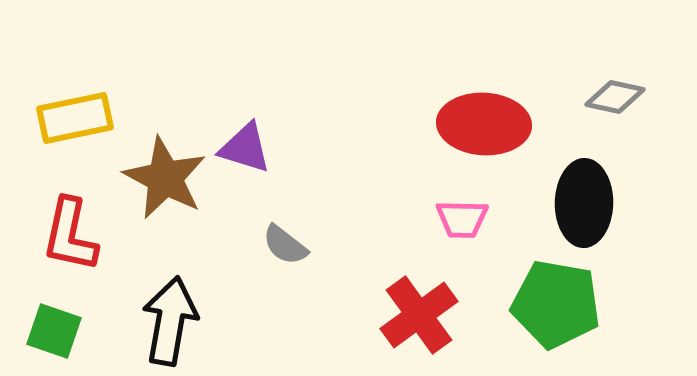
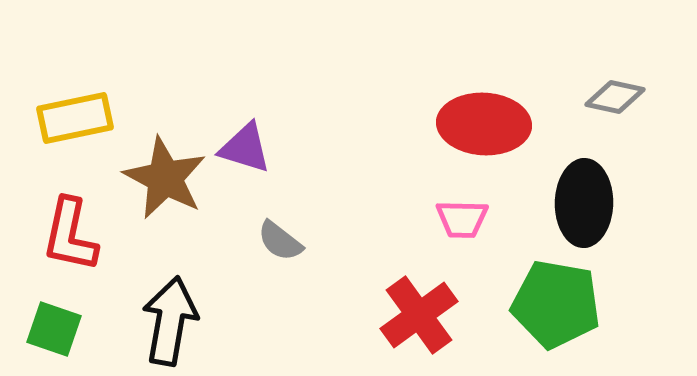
gray semicircle: moved 5 px left, 4 px up
green square: moved 2 px up
